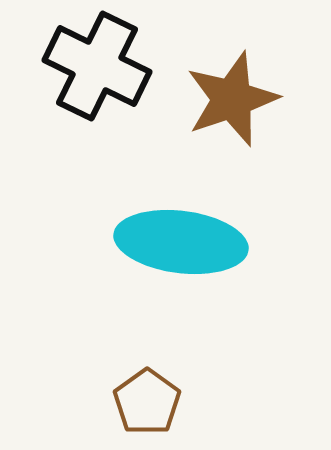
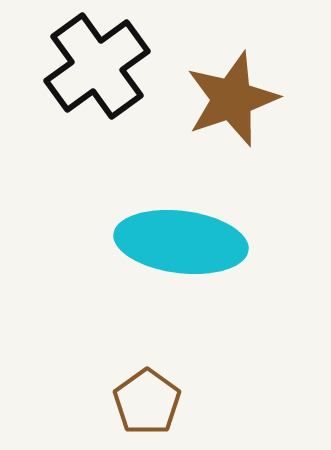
black cross: rotated 28 degrees clockwise
